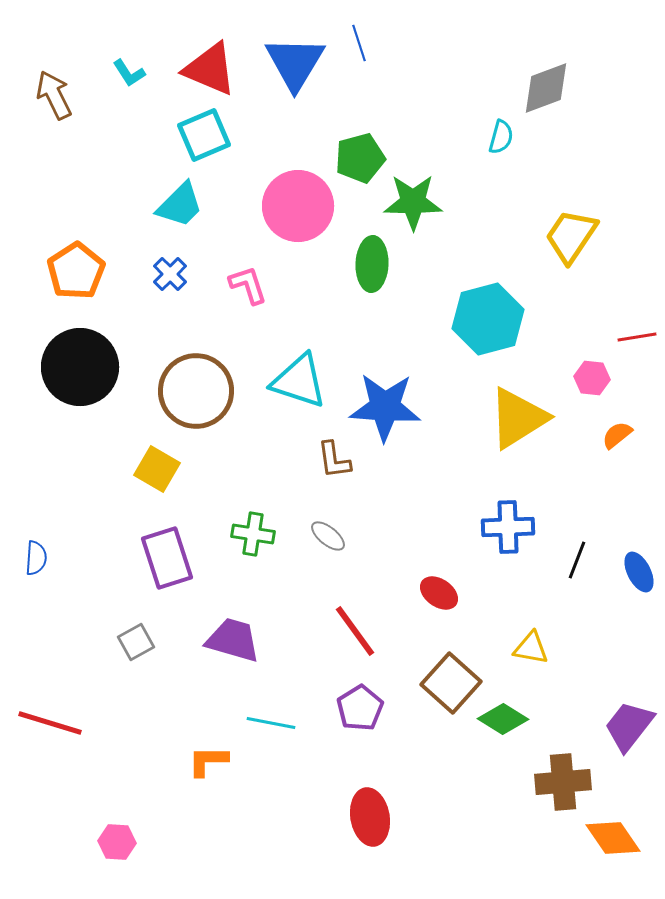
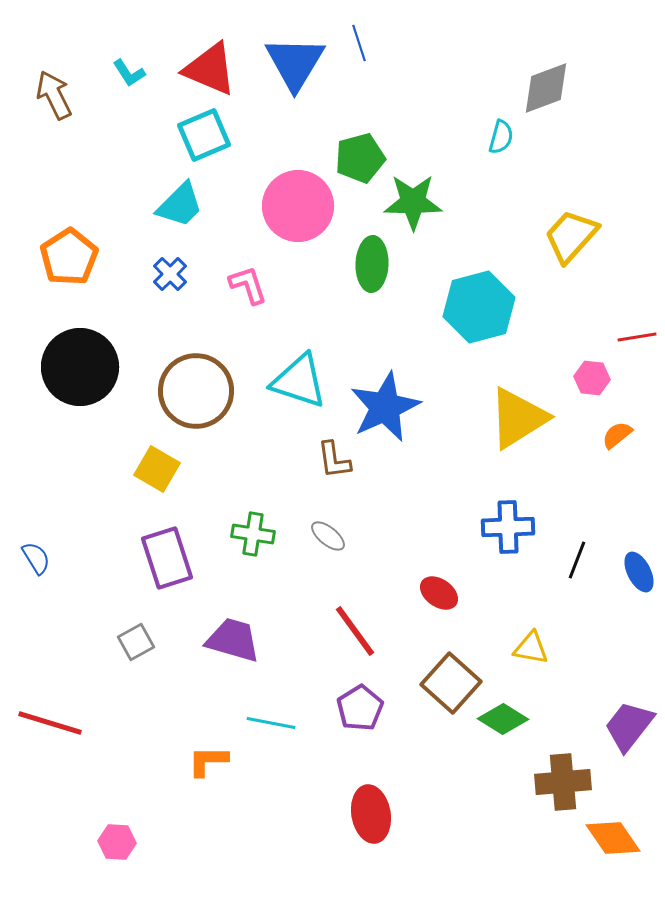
yellow trapezoid at (571, 236): rotated 8 degrees clockwise
orange pentagon at (76, 271): moved 7 px left, 14 px up
cyan hexagon at (488, 319): moved 9 px left, 12 px up
blue star at (385, 407): rotated 28 degrees counterclockwise
blue semicircle at (36, 558): rotated 36 degrees counterclockwise
red ellipse at (370, 817): moved 1 px right, 3 px up
